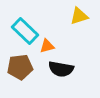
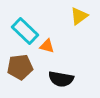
yellow triangle: rotated 18 degrees counterclockwise
orange triangle: rotated 28 degrees clockwise
black semicircle: moved 10 px down
